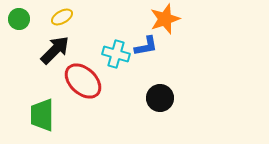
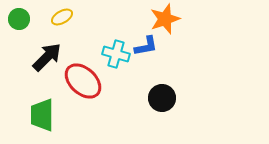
black arrow: moved 8 px left, 7 px down
black circle: moved 2 px right
